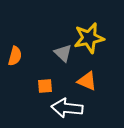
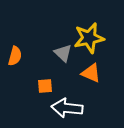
orange triangle: moved 4 px right, 8 px up
